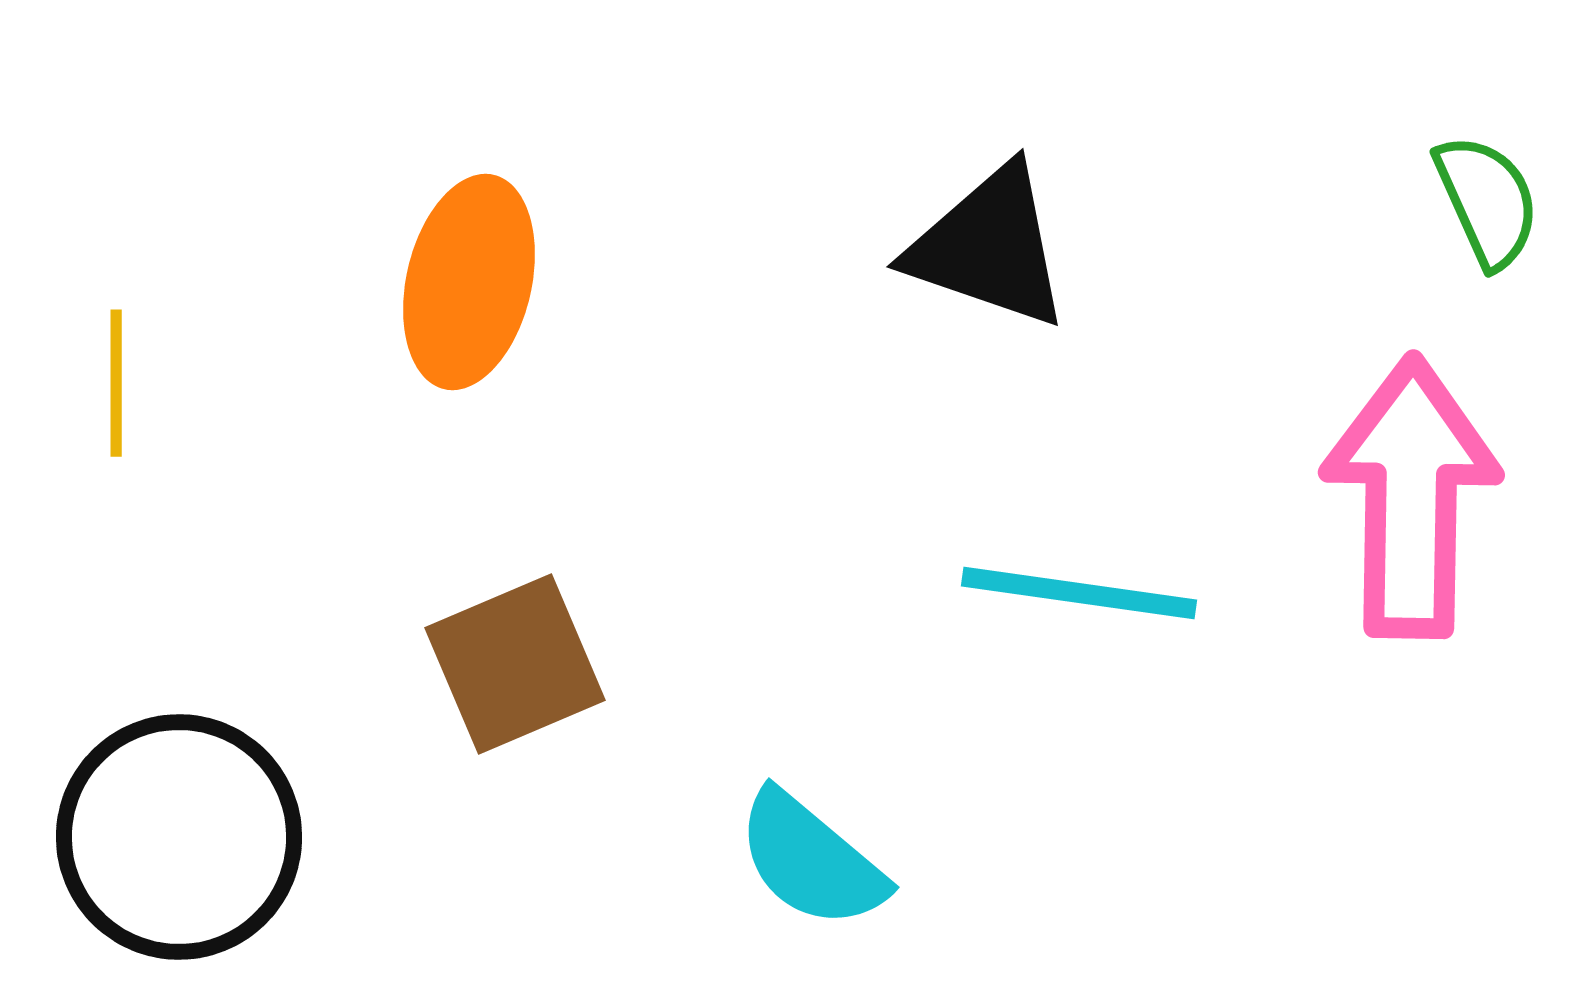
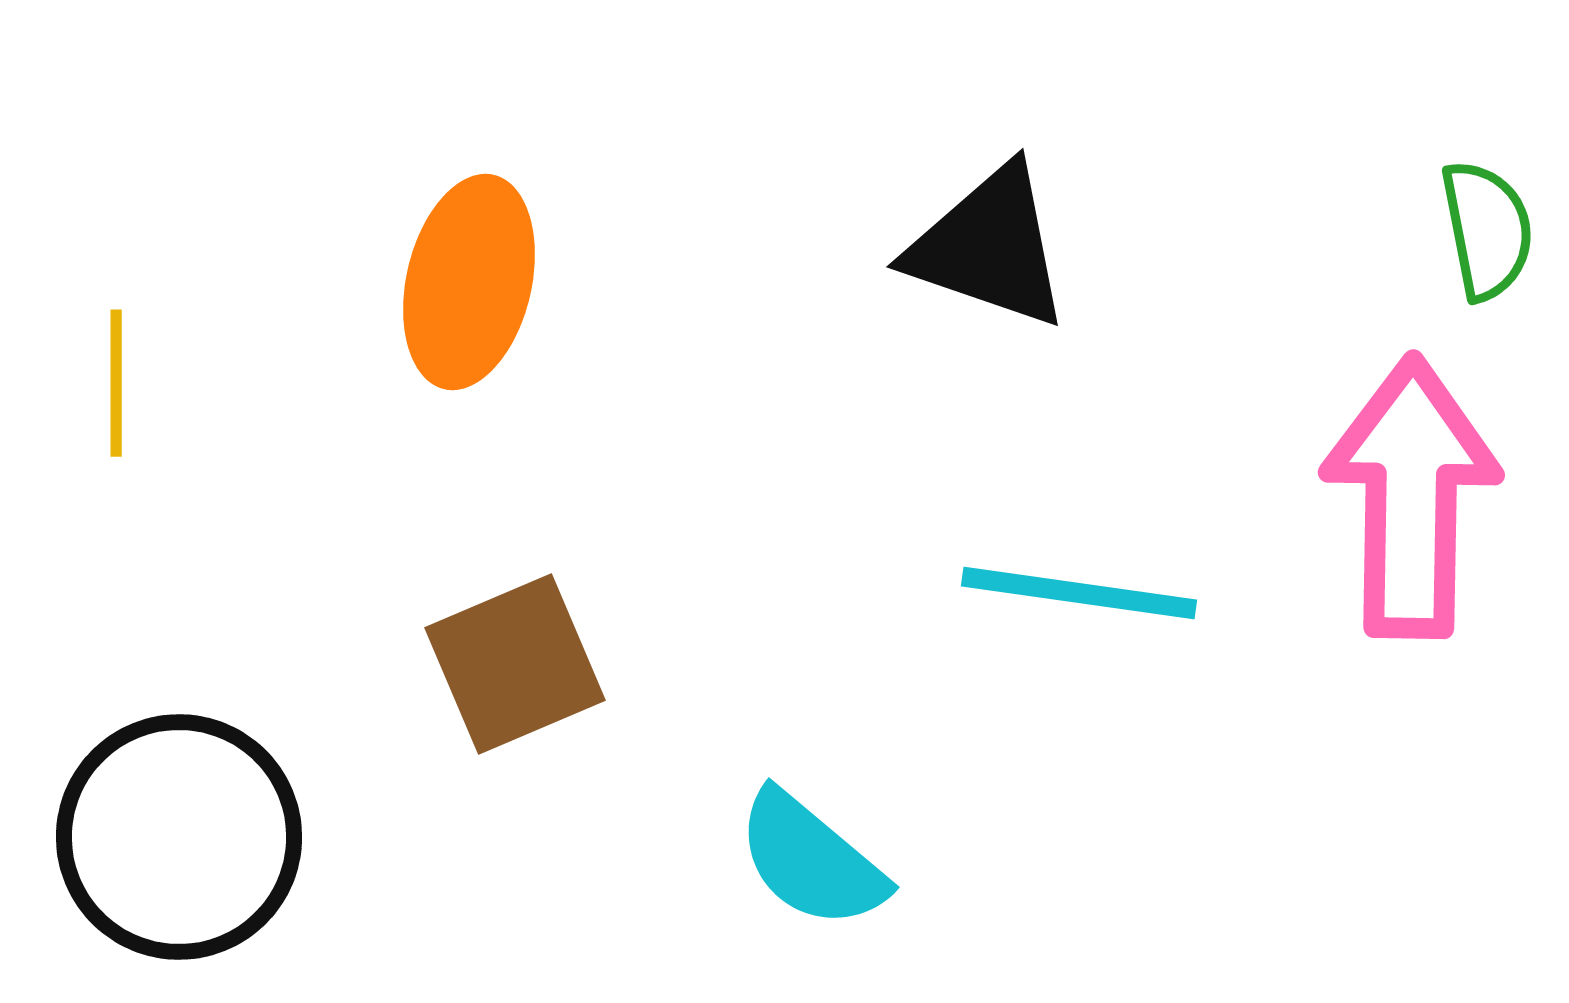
green semicircle: moved 29 px down; rotated 13 degrees clockwise
